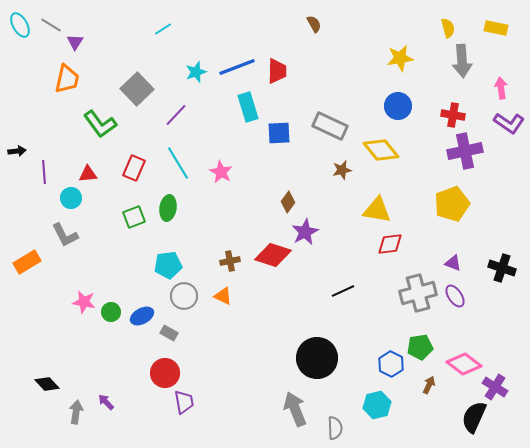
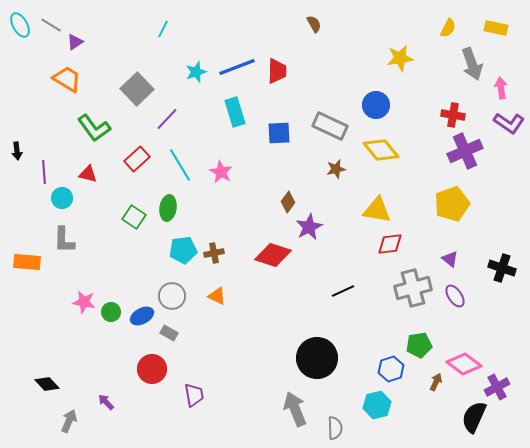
yellow semicircle at (448, 28): rotated 42 degrees clockwise
cyan line at (163, 29): rotated 30 degrees counterclockwise
purple triangle at (75, 42): rotated 24 degrees clockwise
gray arrow at (462, 61): moved 10 px right, 3 px down; rotated 16 degrees counterclockwise
orange trapezoid at (67, 79): rotated 72 degrees counterclockwise
blue circle at (398, 106): moved 22 px left, 1 px up
cyan rectangle at (248, 107): moved 13 px left, 5 px down
purple line at (176, 115): moved 9 px left, 4 px down
green L-shape at (100, 124): moved 6 px left, 4 px down
black arrow at (17, 151): rotated 90 degrees clockwise
purple cross at (465, 151): rotated 12 degrees counterclockwise
cyan line at (178, 163): moved 2 px right, 2 px down
red rectangle at (134, 168): moved 3 px right, 9 px up; rotated 25 degrees clockwise
brown star at (342, 170): moved 6 px left, 1 px up
red triangle at (88, 174): rotated 18 degrees clockwise
cyan circle at (71, 198): moved 9 px left
green square at (134, 217): rotated 35 degrees counterclockwise
purple star at (305, 232): moved 4 px right, 5 px up
gray L-shape at (65, 235): moved 1 px left, 5 px down; rotated 28 degrees clockwise
brown cross at (230, 261): moved 16 px left, 8 px up
orange rectangle at (27, 262): rotated 36 degrees clockwise
purple triangle at (453, 263): moved 3 px left, 4 px up; rotated 18 degrees clockwise
cyan pentagon at (168, 265): moved 15 px right, 15 px up
gray cross at (418, 293): moved 5 px left, 5 px up
gray circle at (184, 296): moved 12 px left
orange triangle at (223, 296): moved 6 px left
green pentagon at (420, 347): moved 1 px left, 2 px up
blue hexagon at (391, 364): moved 5 px down; rotated 15 degrees clockwise
red circle at (165, 373): moved 13 px left, 4 px up
brown arrow at (429, 385): moved 7 px right, 3 px up
purple cross at (495, 387): moved 2 px right; rotated 30 degrees clockwise
purple trapezoid at (184, 402): moved 10 px right, 7 px up
gray arrow at (76, 412): moved 7 px left, 9 px down; rotated 15 degrees clockwise
